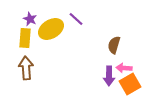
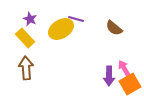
purple line: rotated 28 degrees counterclockwise
yellow ellipse: moved 10 px right
yellow rectangle: rotated 48 degrees counterclockwise
brown semicircle: moved 17 px up; rotated 66 degrees counterclockwise
pink arrow: rotated 56 degrees clockwise
